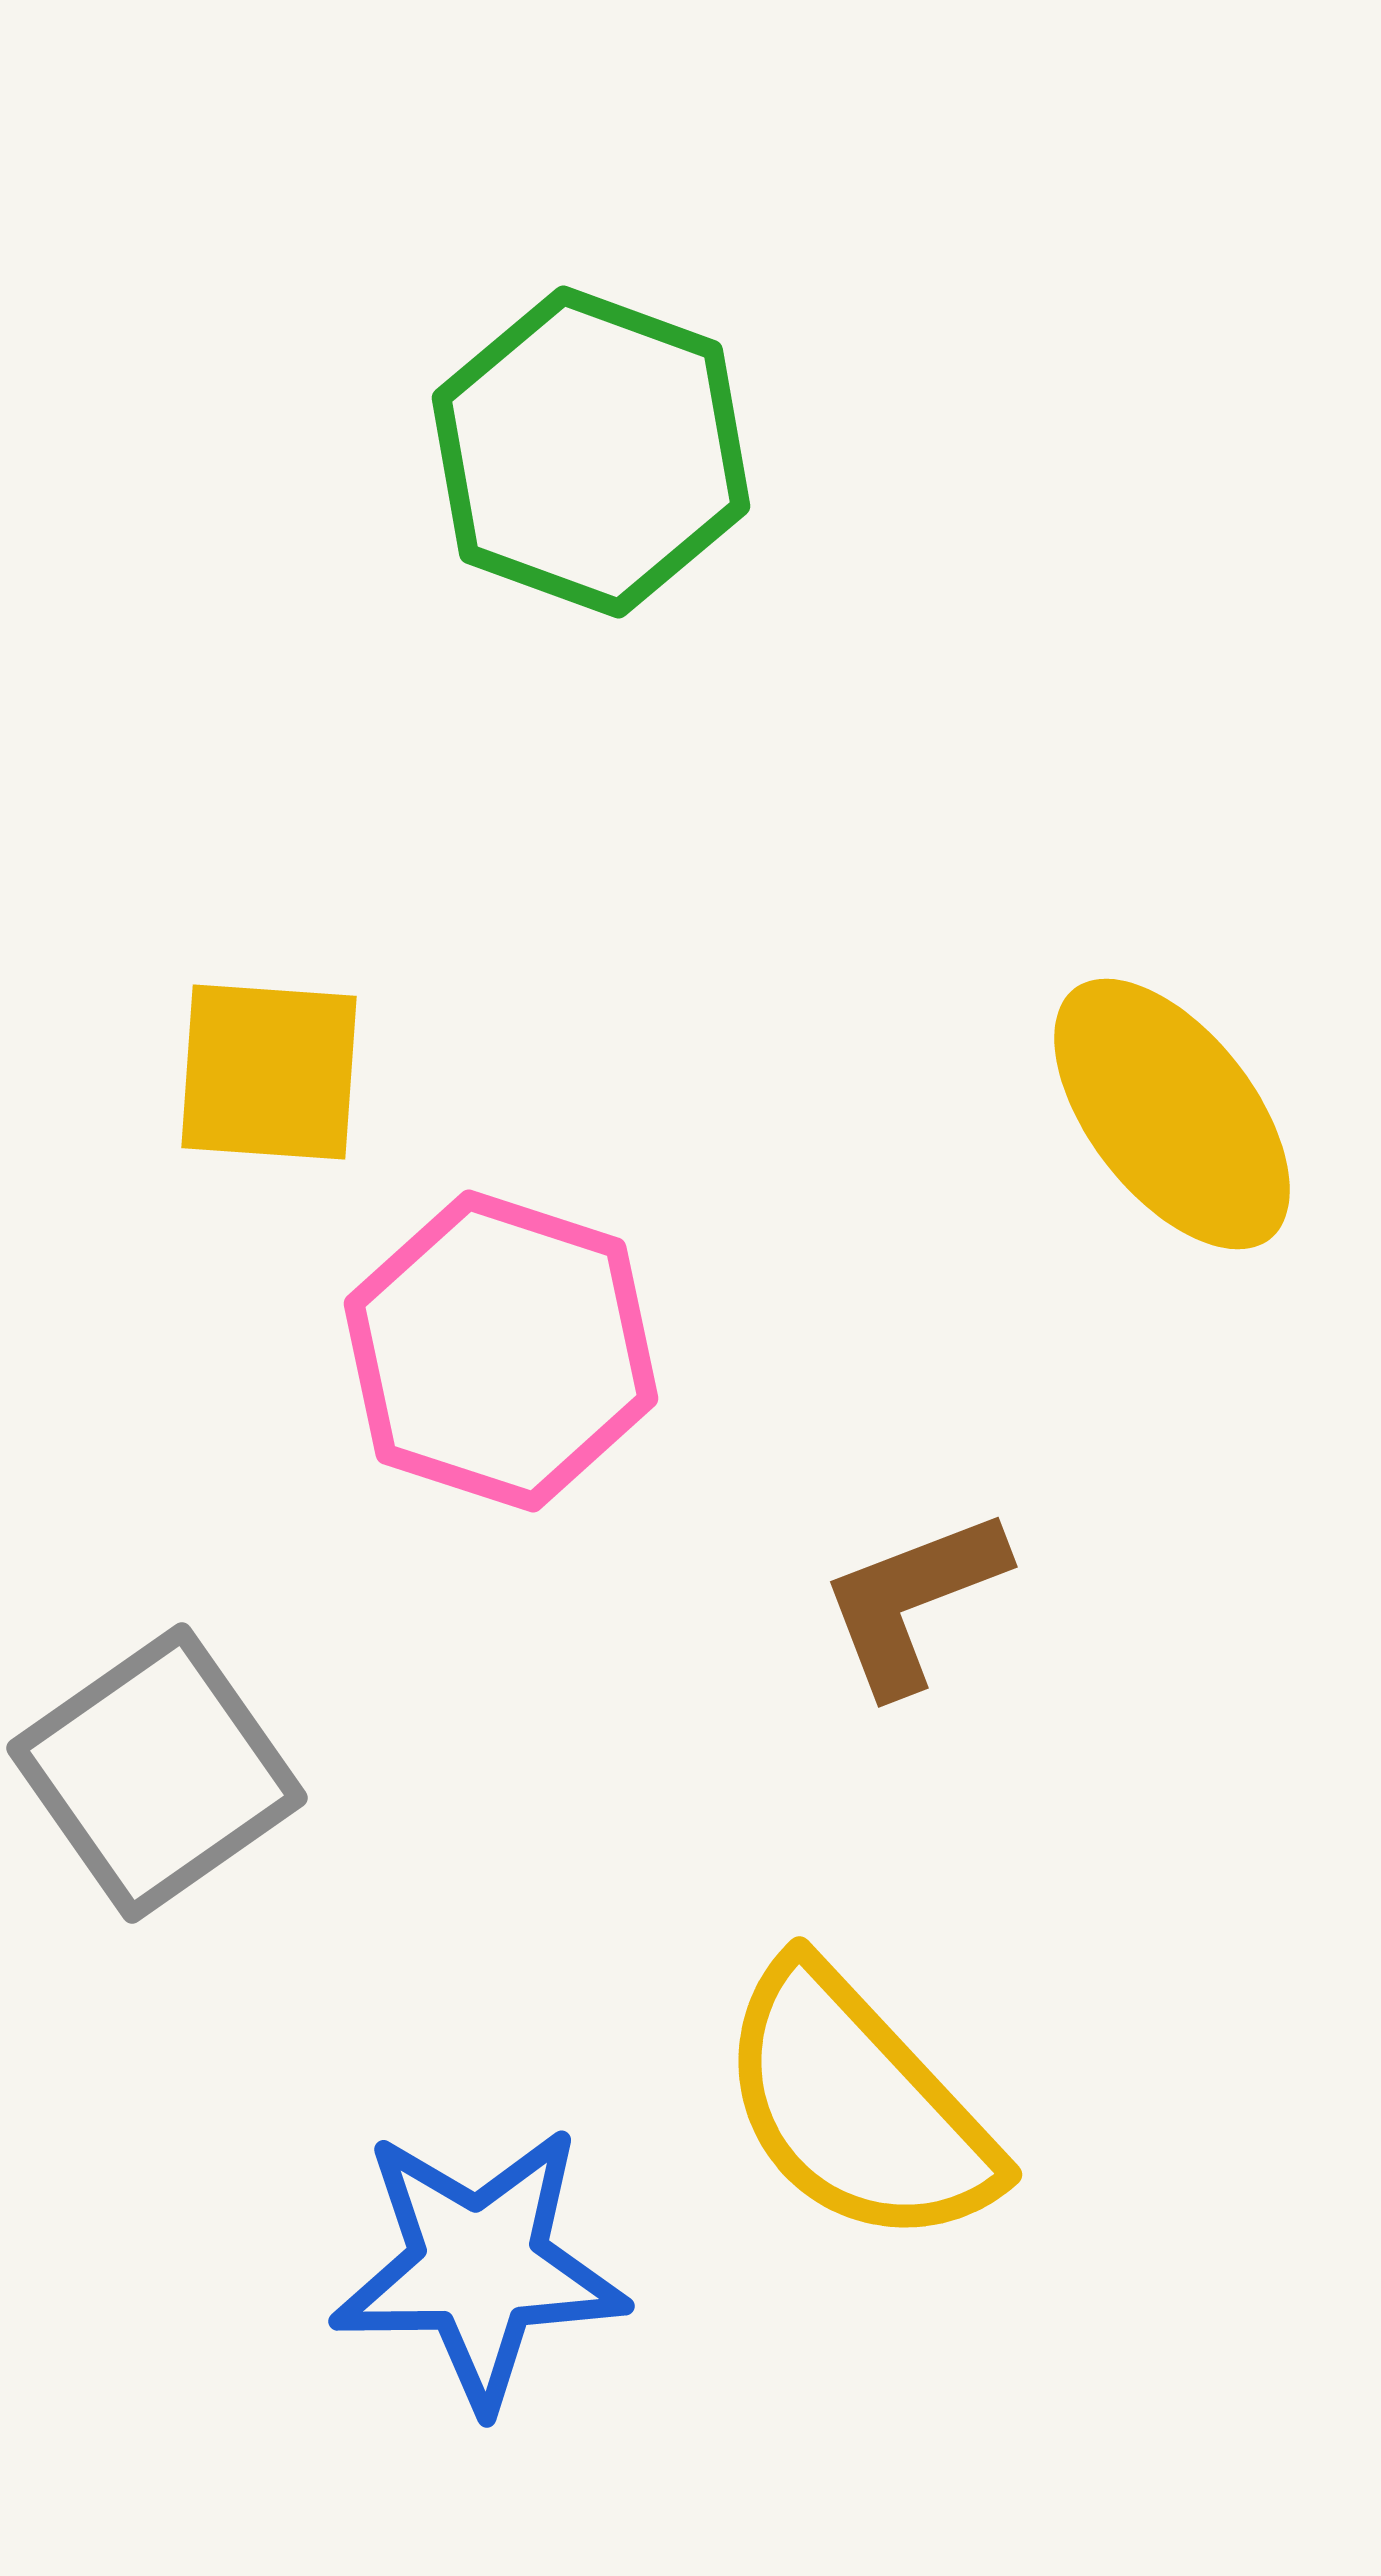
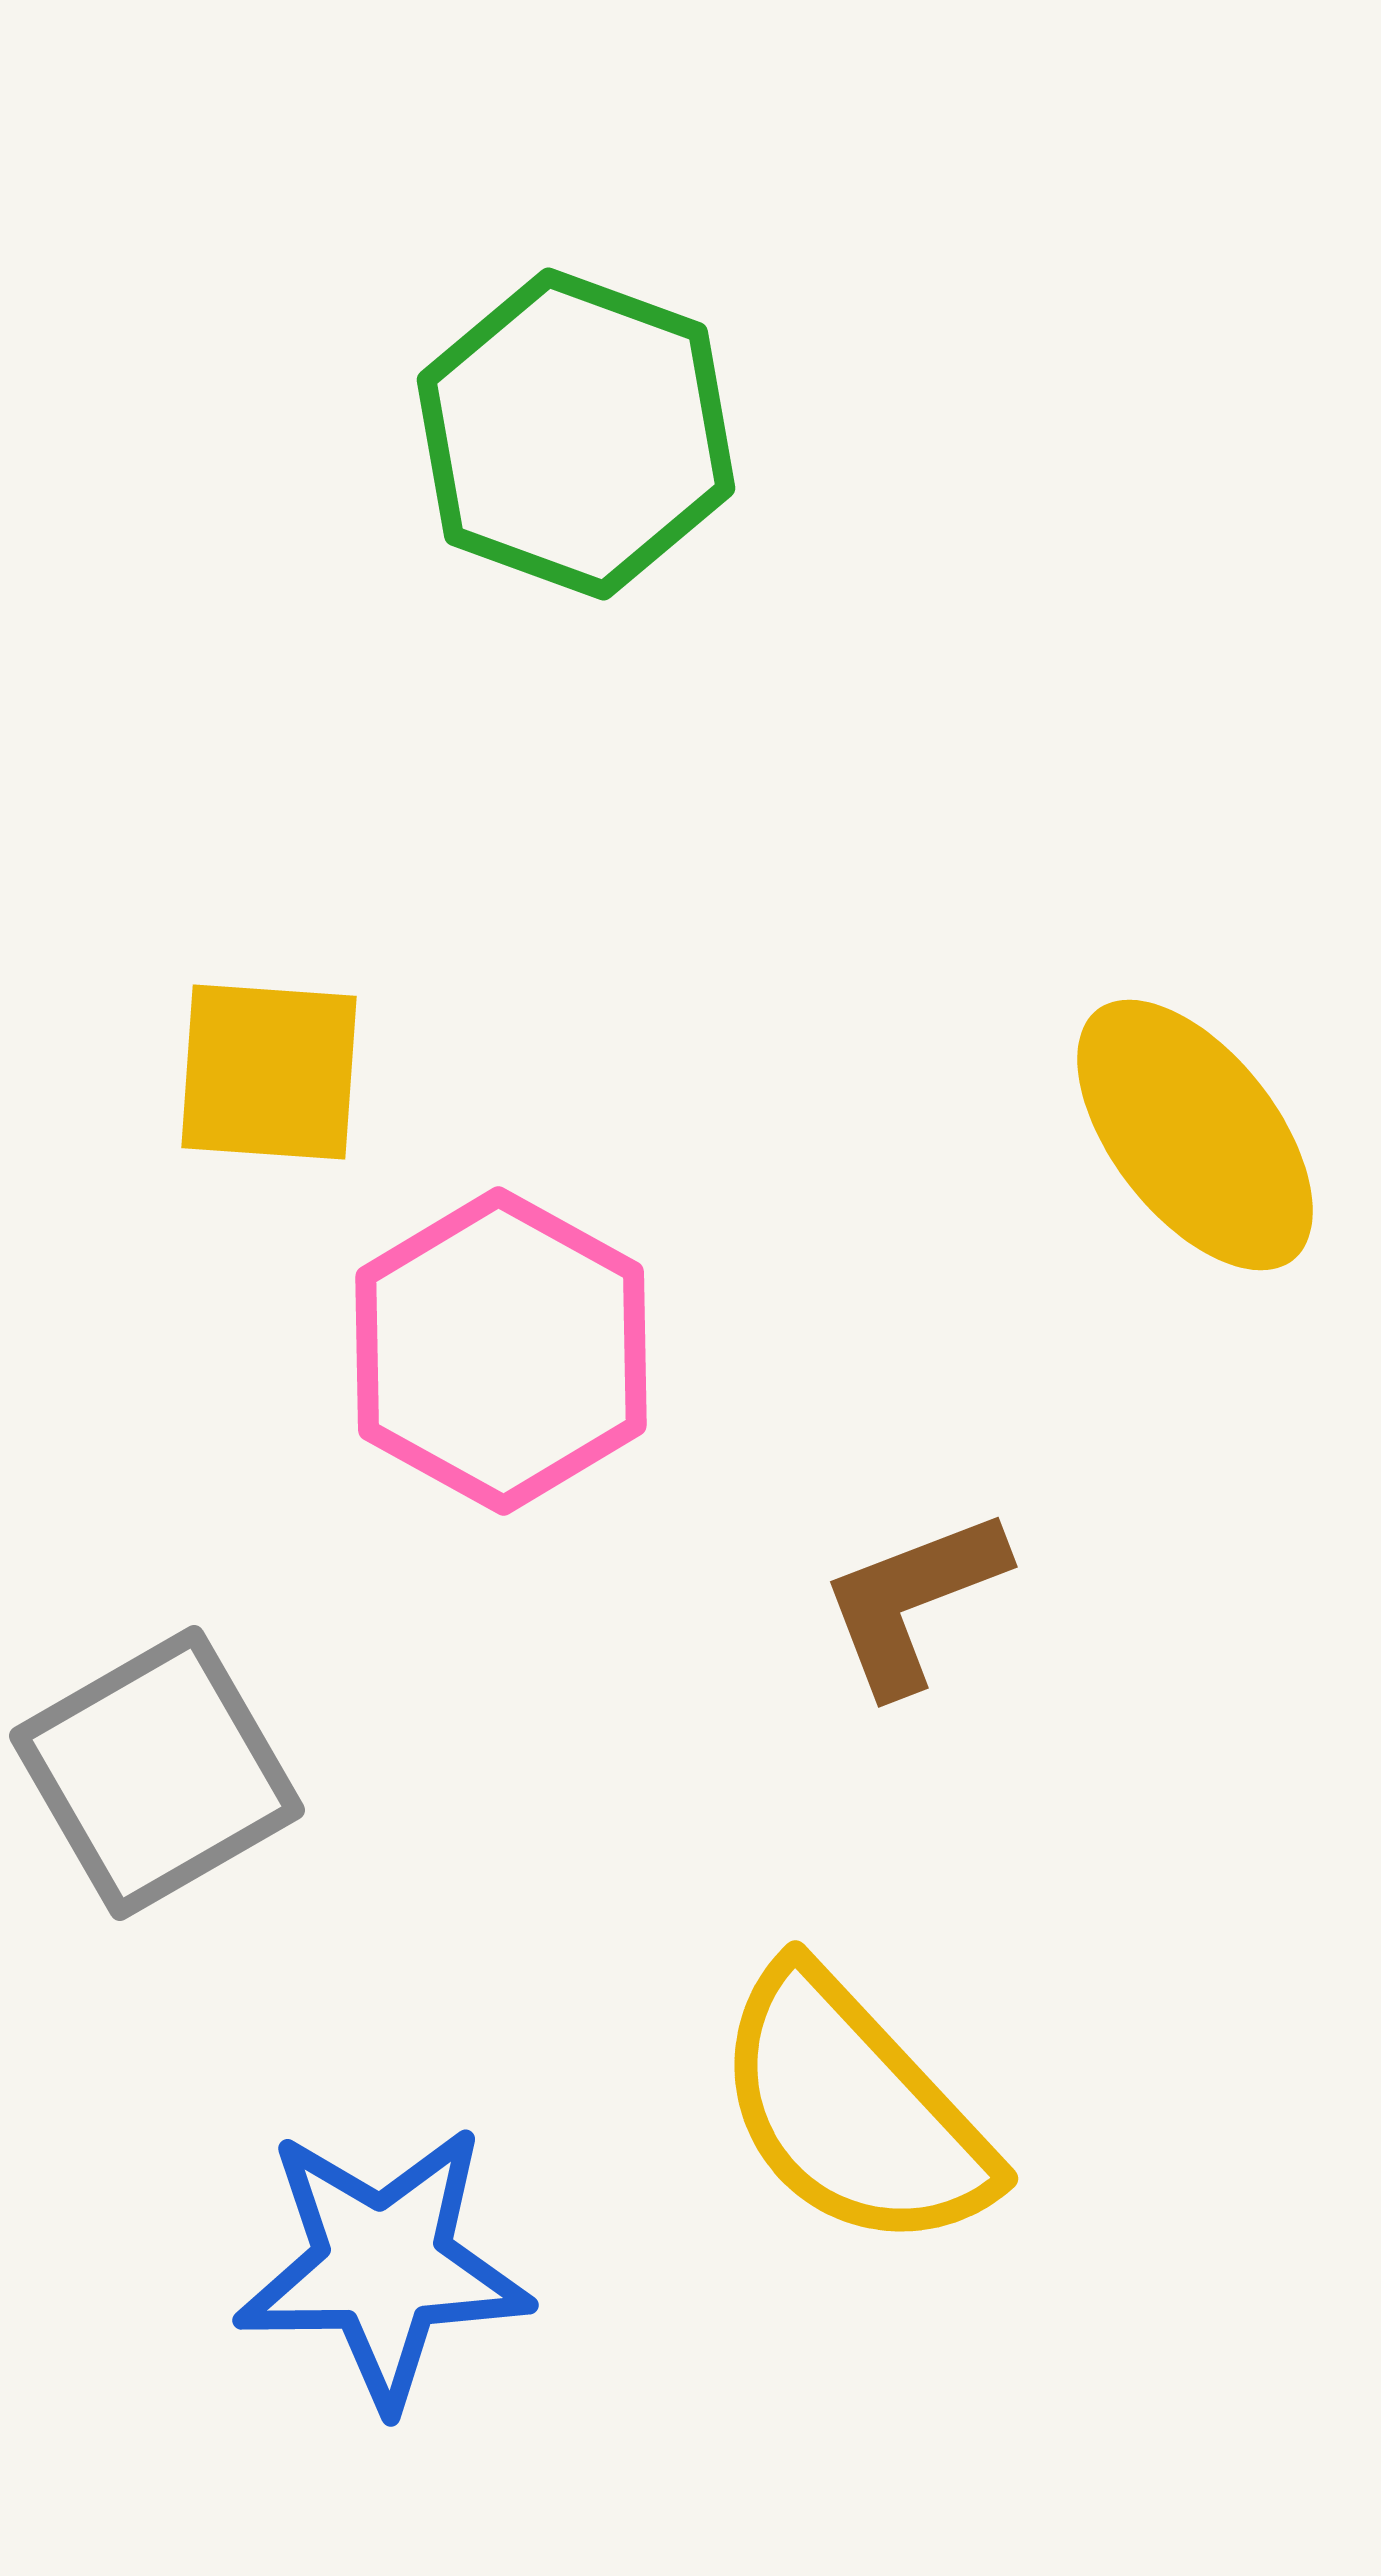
green hexagon: moved 15 px left, 18 px up
yellow ellipse: moved 23 px right, 21 px down
pink hexagon: rotated 11 degrees clockwise
gray square: rotated 5 degrees clockwise
yellow semicircle: moved 4 px left, 4 px down
blue star: moved 96 px left, 1 px up
